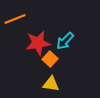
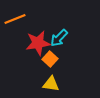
cyan arrow: moved 6 px left, 3 px up
